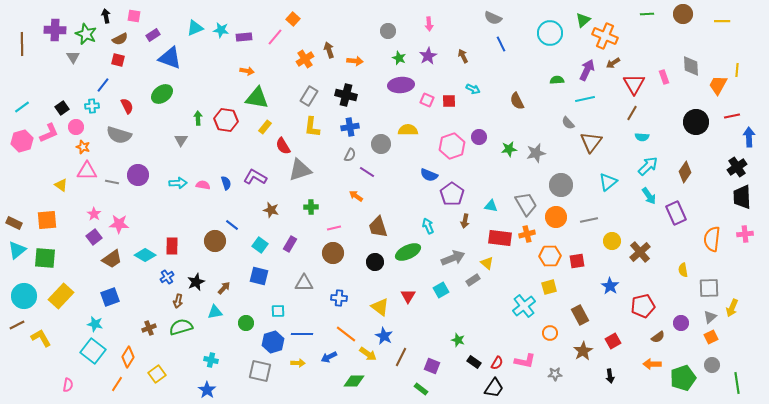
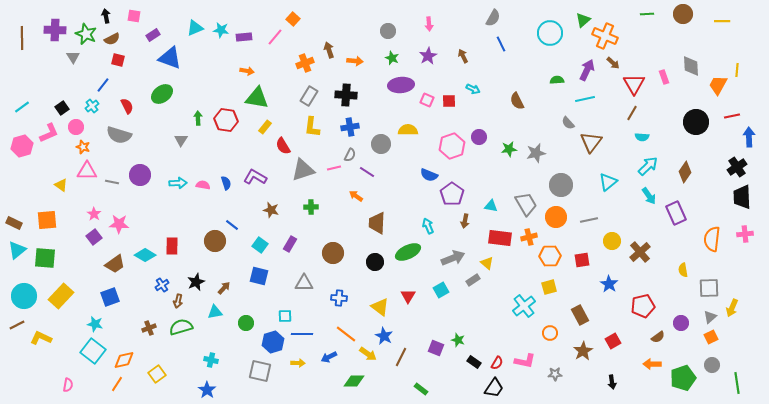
gray semicircle at (493, 18): rotated 84 degrees counterclockwise
brown semicircle at (120, 39): moved 8 px left
brown line at (22, 44): moved 6 px up
green star at (399, 58): moved 7 px left
orange cross at (305, 59): moved 4 px down; rotated 12 degrees clockwise
brown arrow at (613, 63): rotated 104 degrees counterclockwise
black cross at (346, 95): rotated 10 degrees counterclockwise
cyan cross at (92, 106): rotated 32 degrees counterclockwise
pink hexagon at (22, 141): moved 5 px down
gray triangle at (300, 170): moved 3 px right
purple circle at (138, 175): moved 2 px right
brown trapezoid at (378, 227): moved 1 px left, 4 px up; rotated 20 degrees clockwise
pink line at (334, 228): moved 60 px up
orange cross at (527, 234): moved 2 px right, 3 px down
brown trapezoid at (112, 259): moved 3 px right, 5 px down
red square at (577, 261): moved 5 px right, 1 px up
blue cross at (167, 277): moved 5 px left, 8 px down
blue star at (610, 286): moved 1 px left, 2 px up
cyan square at (278, 311): moved 7 px right, 5 px down
yellow L-shape at (41, 338): rotated 35 degrees counterclockwise
orange diamond at (128, 357): moved 4 px left, 3 px down; rotated 45 degrees clockwise
purple square at (432, 366): moved 4 px right, 18 px up
black arrow at (610, 376): moved 2 px right, 6 px down
